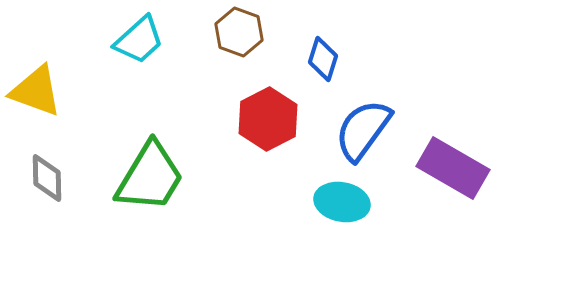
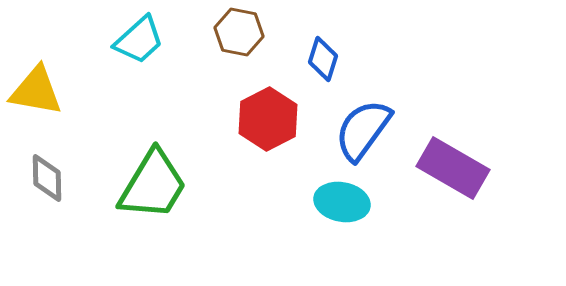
brown hexagon: rotated 9 degrees counterclockwise
yellow triangle: rotated 10 degrees counterclockwise
green trapezoid: moved 3 px right, 8 px down
